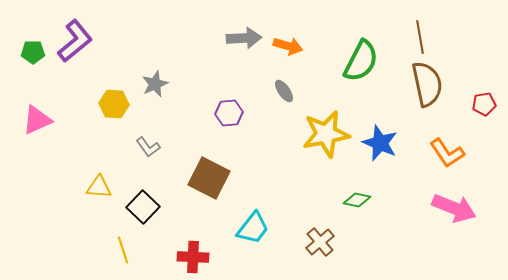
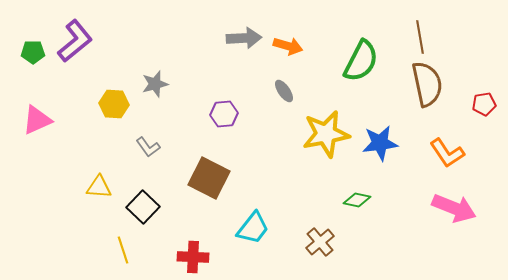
gray star: rotated 8 degrees clockwise
purple hexagon: moved 5 px left, 1 px down
blue star: rotated 30 degrees counterclockwise
